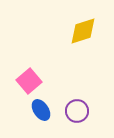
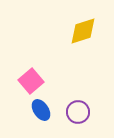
pink square: moved 2 px right
purple circle: moved 1 px right, 1 px down
